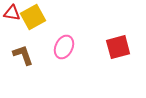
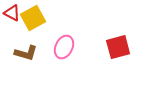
red triangle: rotated 18 degrees clockwise
yellow square: moved 1 px down
brown L-shape: moved 3 px right, 2 px up; rotated 125 degrees clockwise
